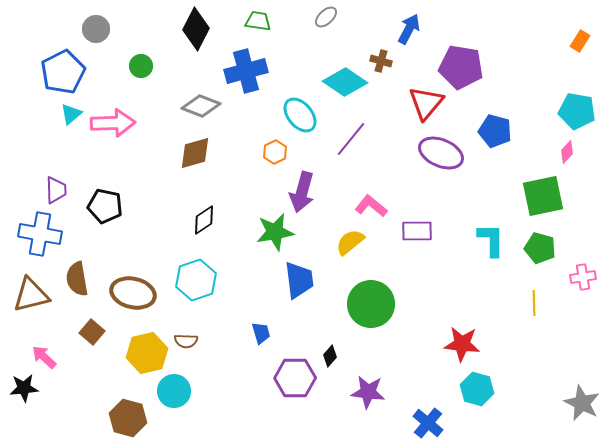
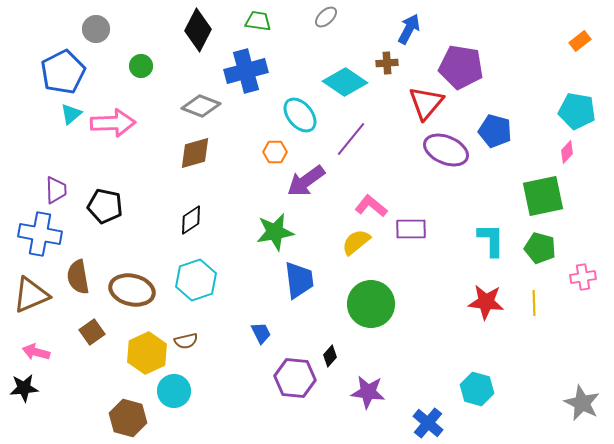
black diamond at (196, 29): moved 2 px right, 1 px down
orange rectangle at (580, 41): rotated 20 degrees clockwise
brown cross at (381, 61): moved 6 px right, 2 px down; rotated 20 degrees counterclockwise
orange hexagon at (275, 152): rotated 25 degrees clockwise
purple ellipse at (441, 153): moved 5 px right, 3 px up
purple arrow at (302, 192): moved 4 px right, 11 px up; rotated 39 degrees clockwise
black diamond at (204, 220): moved 13 px left
purple rectangle at (417, 231): moved 6 px left, 2 px up
yellow semicircle at (350, 242): moved 6 px right
brown semicircle at (77, 279): moved 1 px right, 2 px up
brown ellipse at (133, 293): moved 1 px left, 3 px up
brown triangle at (31, 295): rotated 9 degrees counterclockwise
brown square at (92, 332): rotated 15 degrees clockwise
blue trapezoid at (261, 333): rotated 10 degrees counterclockwise
brown semicircle at (186, 341): rotated 15 degrees counterclockwise
red star at (462, 344): moved 24 px right, 42 px up
yellow hexagon at (147, 353): rotated 12 degrees counterclockwise
pink arrow at (44, 357): moved 8 px left, 5 px up; rotated 28 degrees counterclockwise
purple hexagon at (295, 378): rotated 6 degrees clockwise
